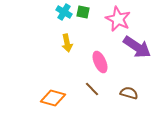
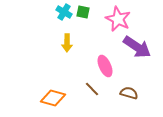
yellow arrow: rotated 12 degrees clockwise
pink ellipse: moved 5 px right, 4 px down
